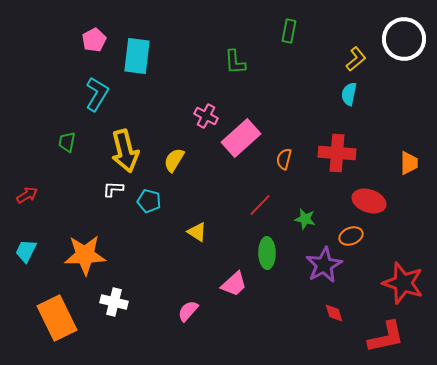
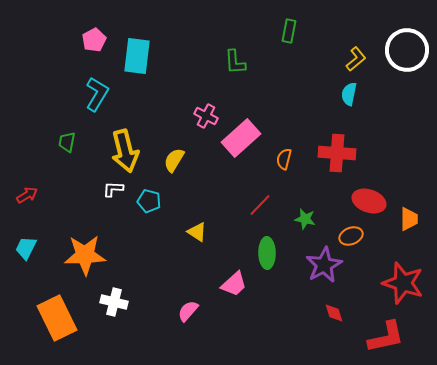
white circle: moved 3 px right, 11 px down
orange trapezoid: moved 56 px down
cyan trapezoid: moved 3 px up
